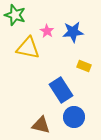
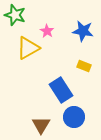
blue star: moved 10 px right, 1 px up; rotated 15 degrees clockwise
yellow triangle: rotated 40 degrees counterclockwise
brown triangle: rotated 48 degrees clockwise
